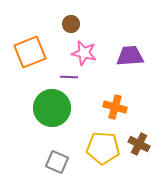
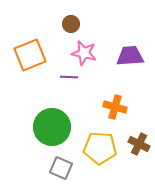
orange square: moved 3 px down
green circle: moved 19 px down
yellow pentagon: moved 3 px left
gray square: moved 4 px right, 6 px down
